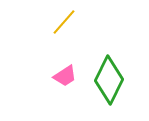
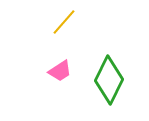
pink trapezoid: moved 5 px left, 5 px up
